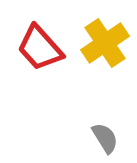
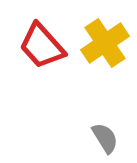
red trapezoid: moved 2 px right, 2 px up
